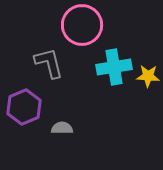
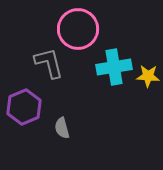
pink circle: moved 4 px left, 4 px down
gray semicircle: rotated 105 degrees counterclockwise
